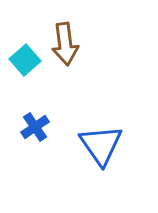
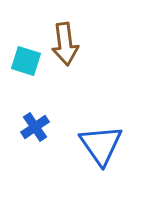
cyan square: moved 1 px right, 1 px down; rotated 32 degrees counterclockwise
